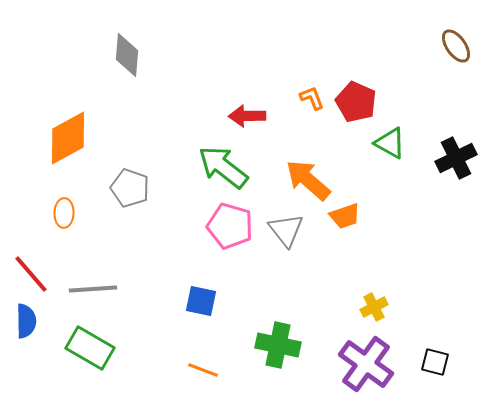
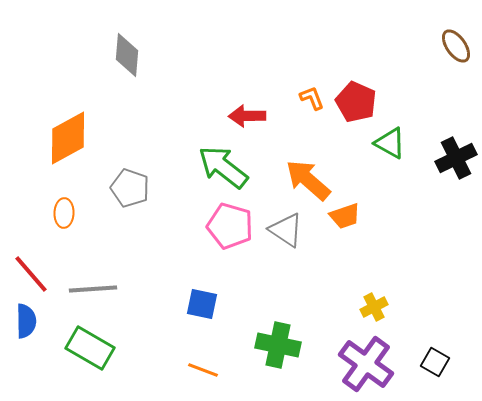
gray triangle: rotated 18 degrees counterclockwise
blue square: moved 1 px right, 3 px down
black square: rotated 16 degrees clockwise
